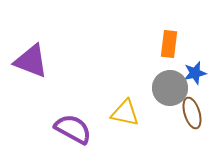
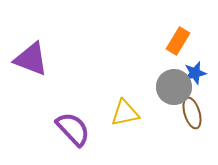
orange rectangle: moved 9 px right, 3 px up; rotated 24 degrees clockwise
purple triangle: moved 2 px up
gray circle: moved 4 px right, 1 px up
yellow triangle: rotated 24 degrees counterclockwise
purple semicircle: rotated 18 degrees clockwise
